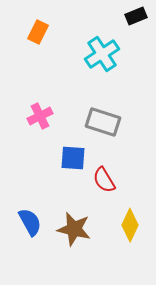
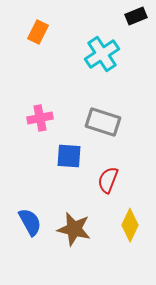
pink cross: moved 2 px down; rotated 15 degrees clockwise
blue square: moved 4 px left, 2 px up
red semicircle: moved 4 px right; rotated 52 degrees clockwise
